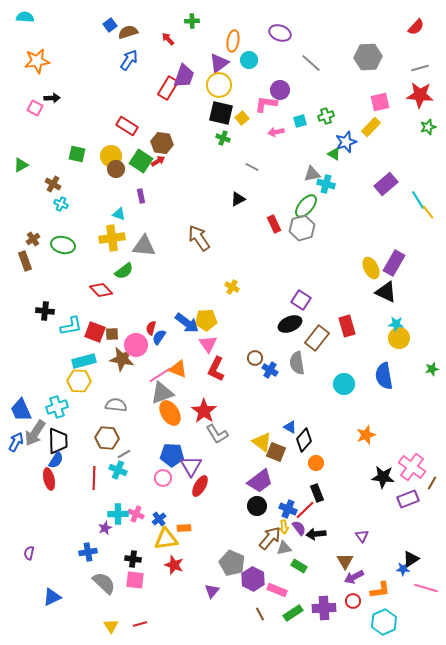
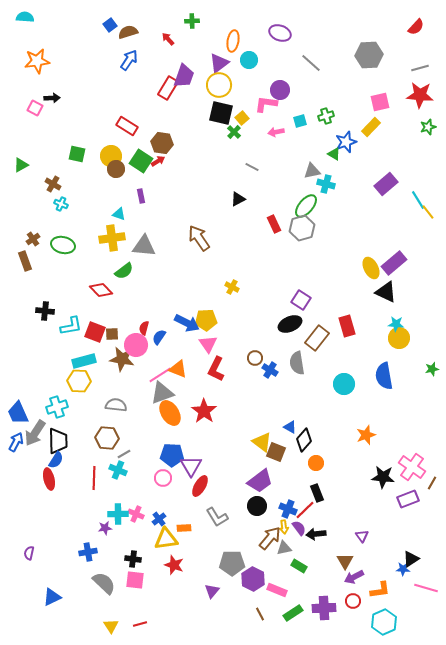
gray hexagon at (368, 57): moved 1 px right, 2 px up
green cross at (223, 138): moved 11 px right, 6 px up; rotated 24 degrees clockwise
gray triangle at (312, 174): moved 3 px up
purple rectangle at (394, 263): rotated 20 degrees clockwise
blue arrow at (187, 323): rotated 10 degrees counterclockwise
red semicircle at (151, 328): moved 7 px left
blue trapezoid at (21, 410): moved 3 px left, 3 px down
gray L-shape at (217, 434): moved 83 px down
purple star at (105, 528): rotated 16 degrees clockwise
gray pentagon at (232, 563): rotated 25 degrees counterclockwise
